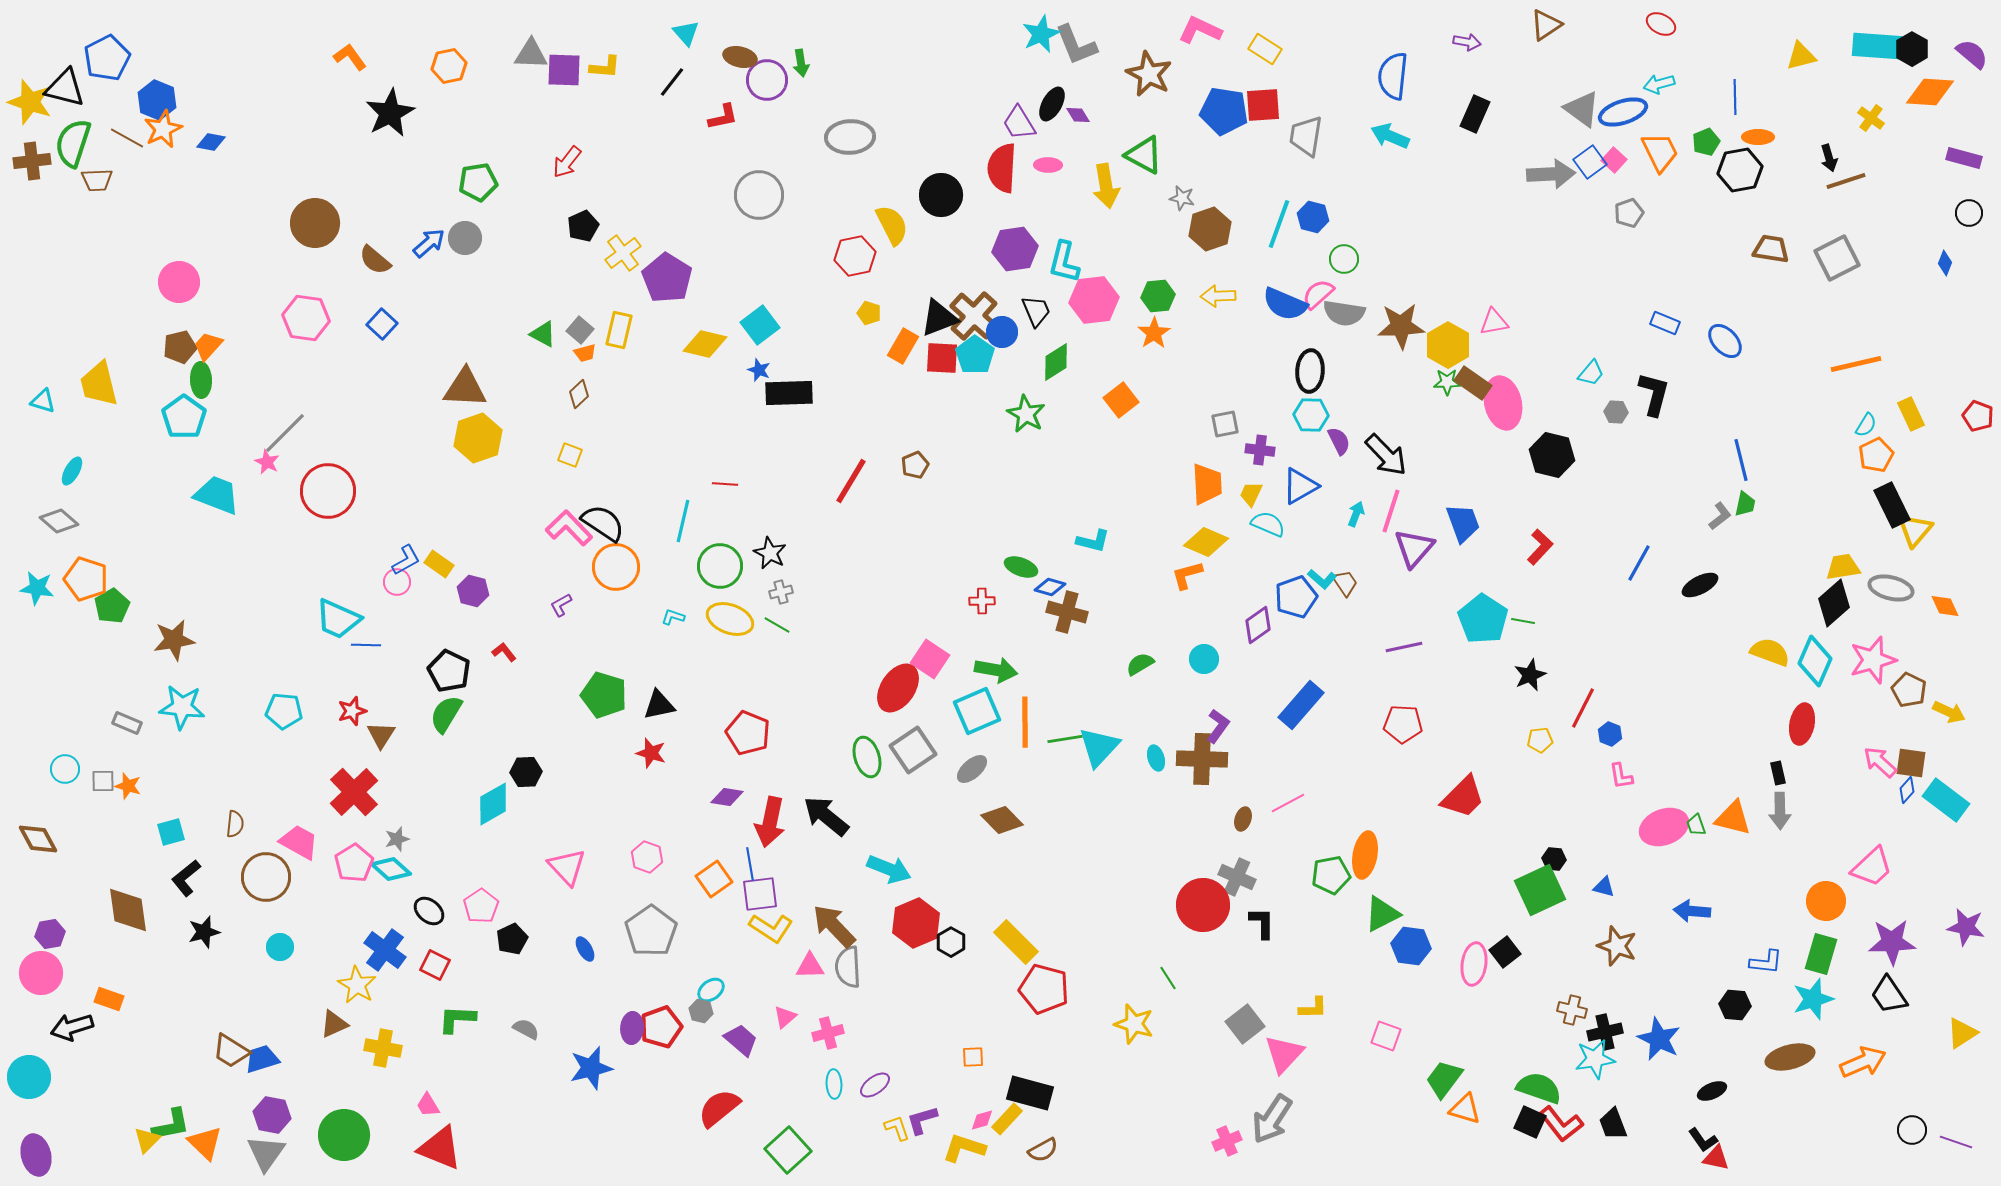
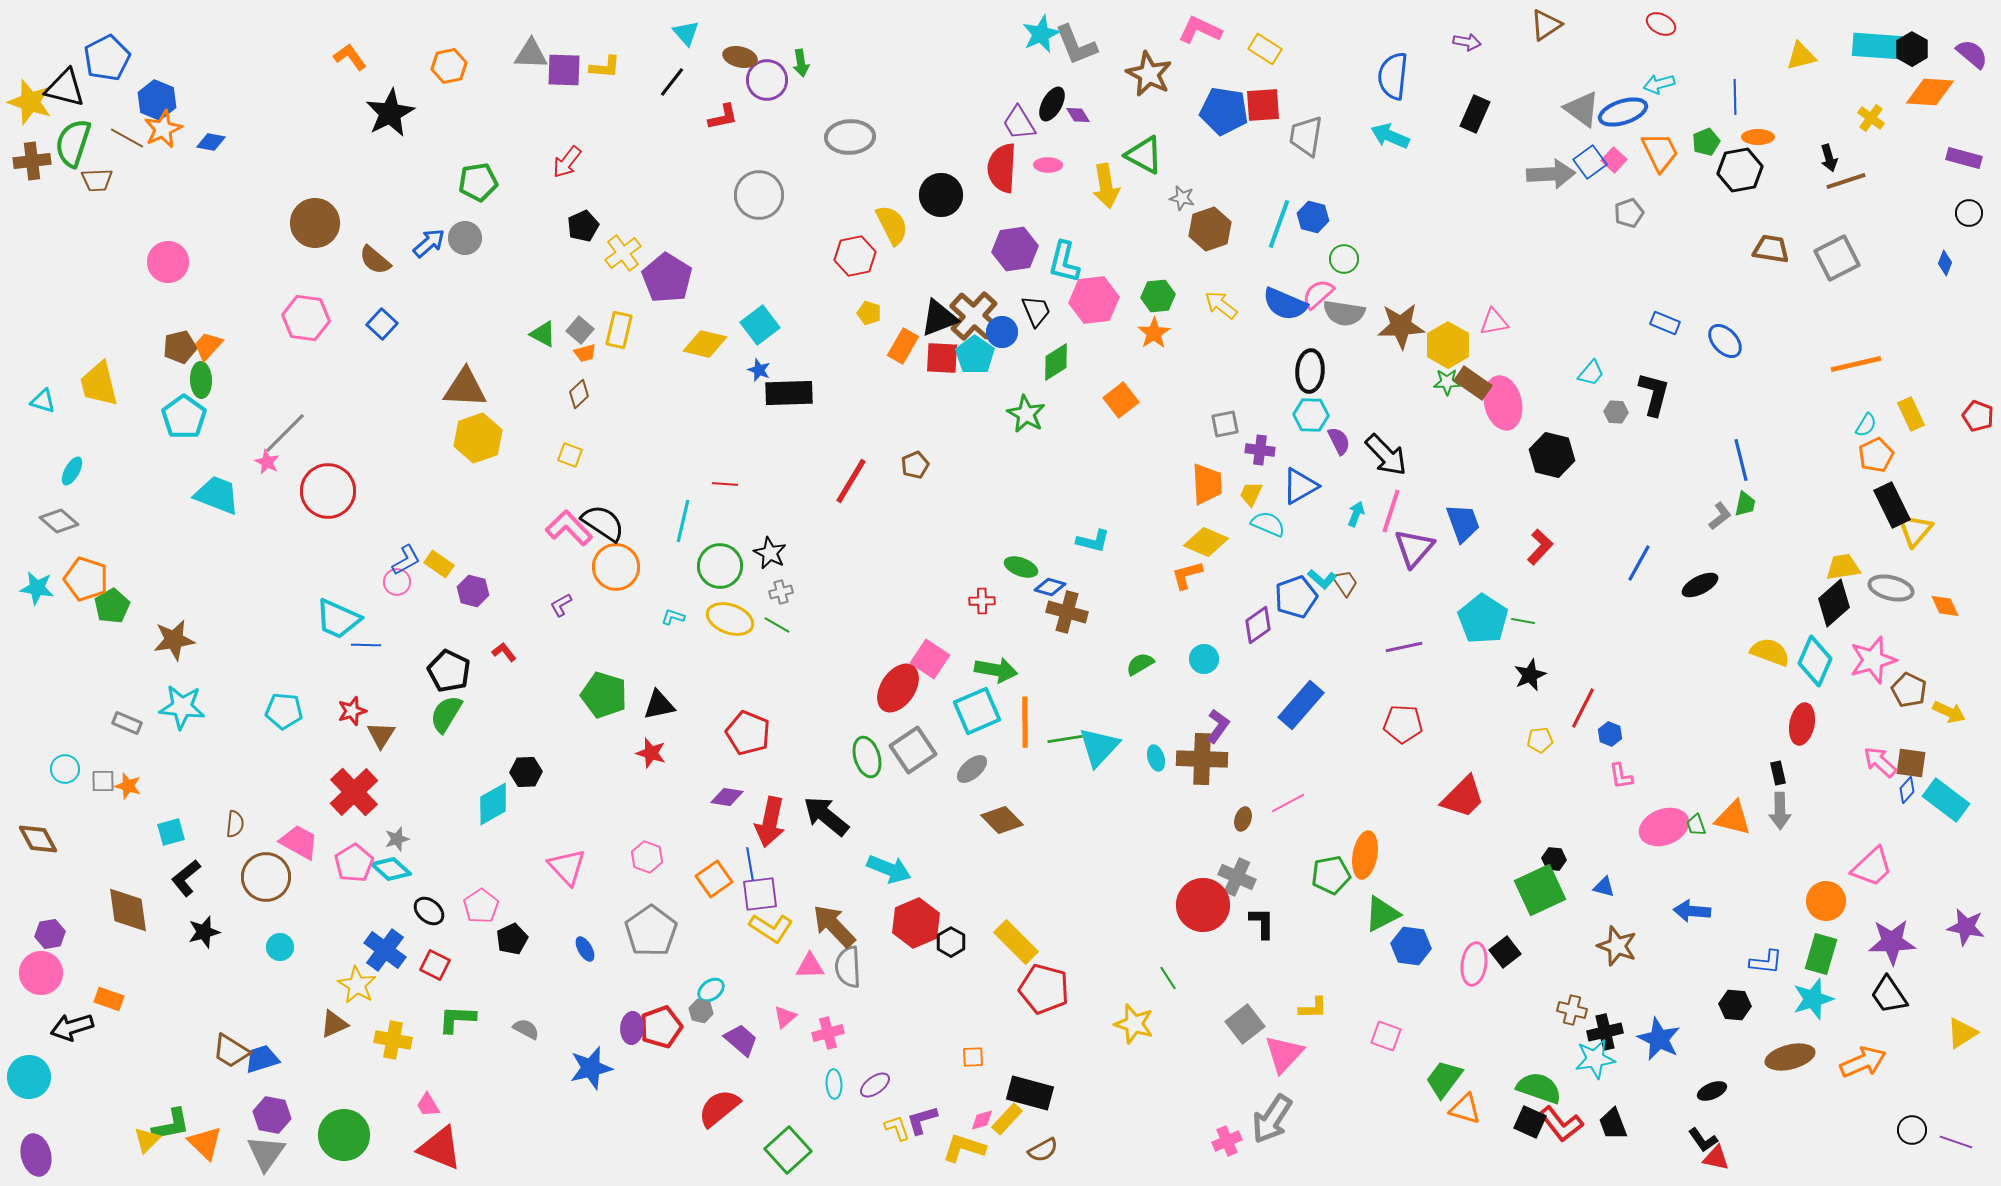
pink circle at (179, 282): moved 11 px left, 20 px up
yellow arrow at (1218, 296): moved 3 px right, 9 px down; rotated 40 degrees clockwise
yellow cross at (383, 1048): moved 10 px right, 8 px up
